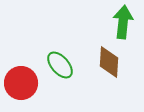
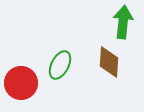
green ellipse: rotated 68 degrees clockwise
